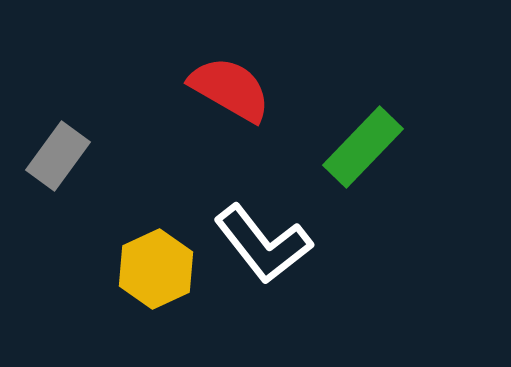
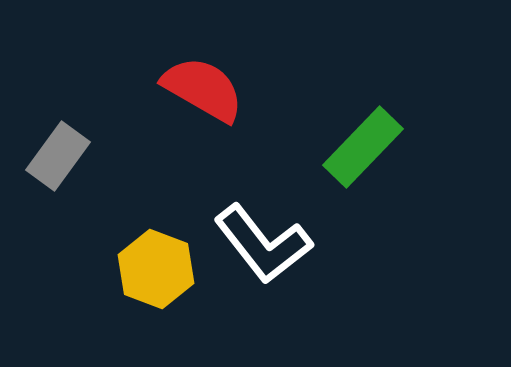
red semicircle: moved 27 px left
yellow hexagon: rotated 14 degrees counterclockwise
